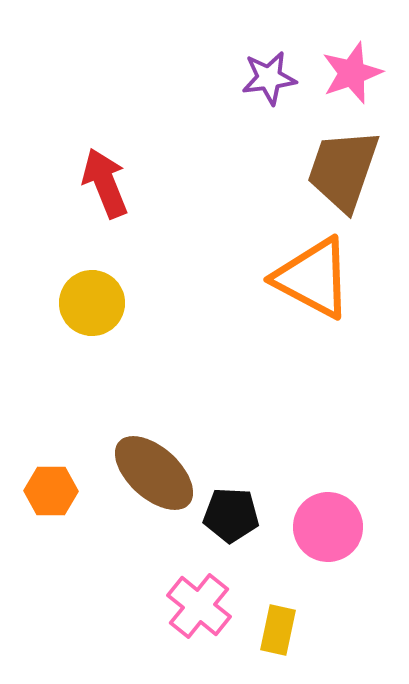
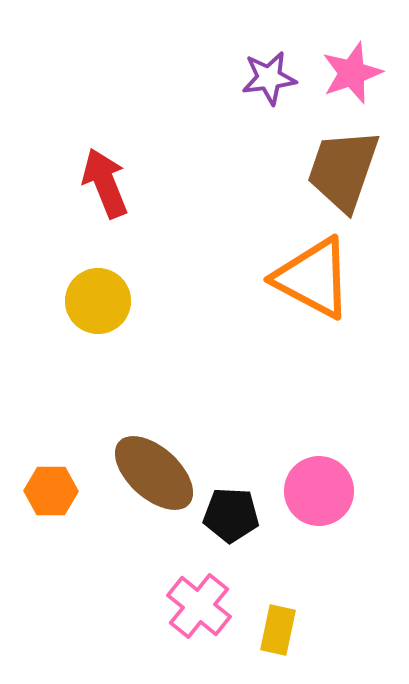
yellow circle: moved 6 px right, 2 px up
pink circle: moved 9 px left, 36 px up
